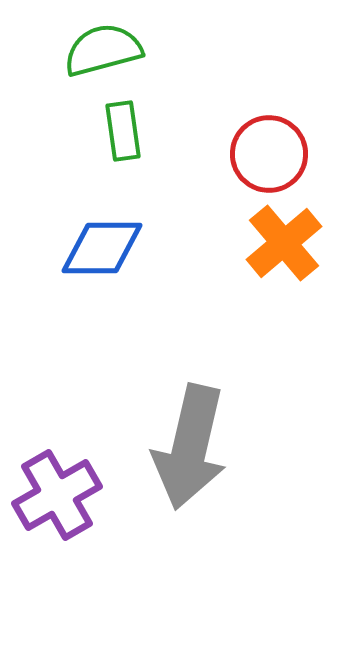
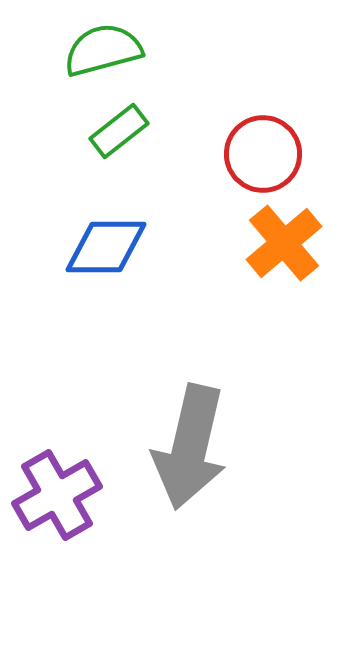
green rectangle: moved 4 px left; rotated 60 degrees clockwise
red circle: moved 6 px left
blue diamond: moved 4 px right, 1 px up
